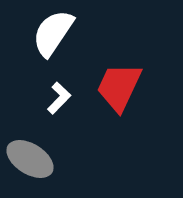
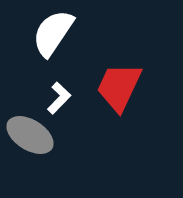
gray ellipse: moved 24 px up
